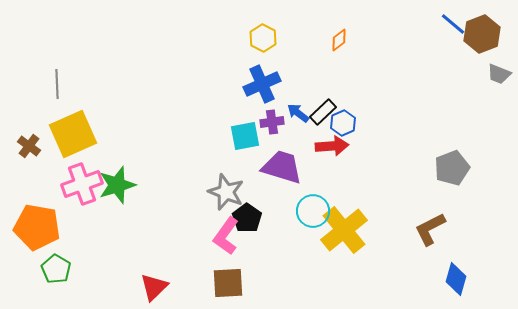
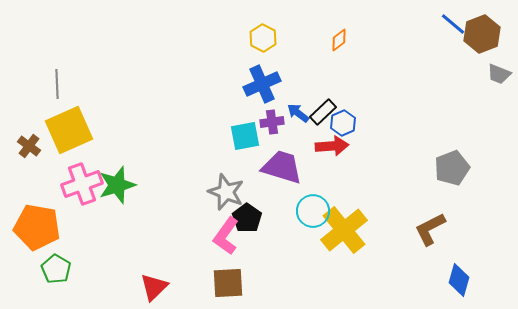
yellow square: moved 4 px left, 4 px up
blue diamond: moved 3 px right, 1 px down
